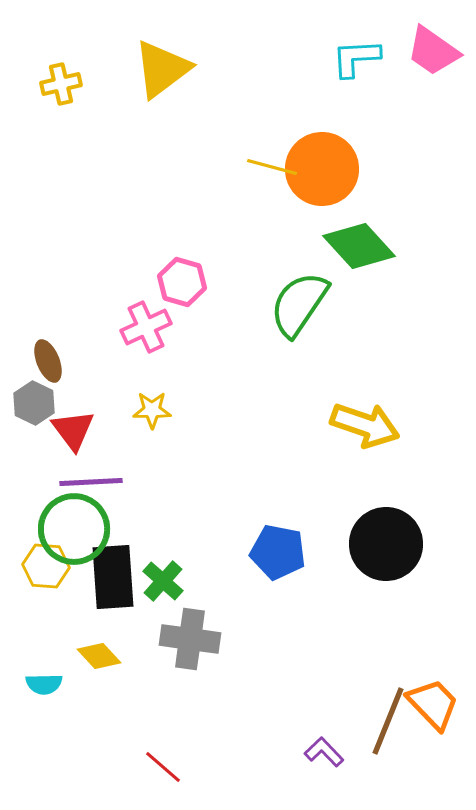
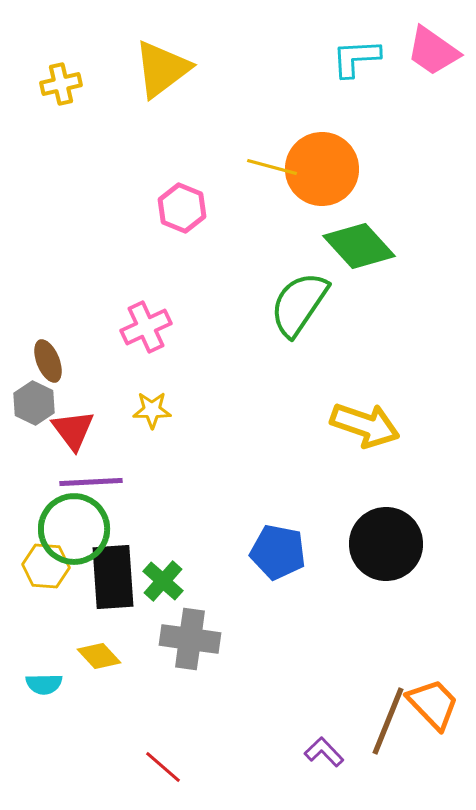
pink hexagon: moved 74 px up; rotated 6 degrees clockwise
